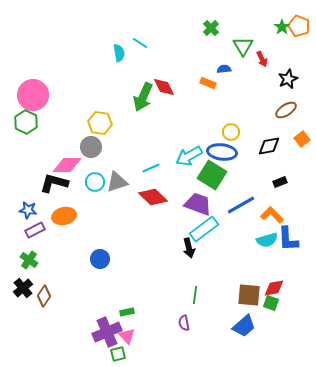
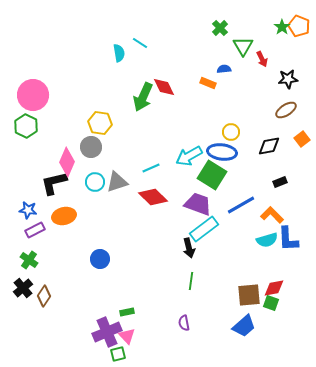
green cross at (211, 28): moved 9 px right
black star at (288, 79): rotated 18 degrees clockwise
green hexagon at (26, 122): moved 4 px down
pink diamond at (67, 165): moved 3 px up; rotated 68 degrees counterclockwise
black L-shape at (54, 183): rotated 28 degrees counterclockwise
green line at (195, 295): moved 4 px left, 14 px up
brown square at (249, 295): rotated 10 degrees counterclockwise
